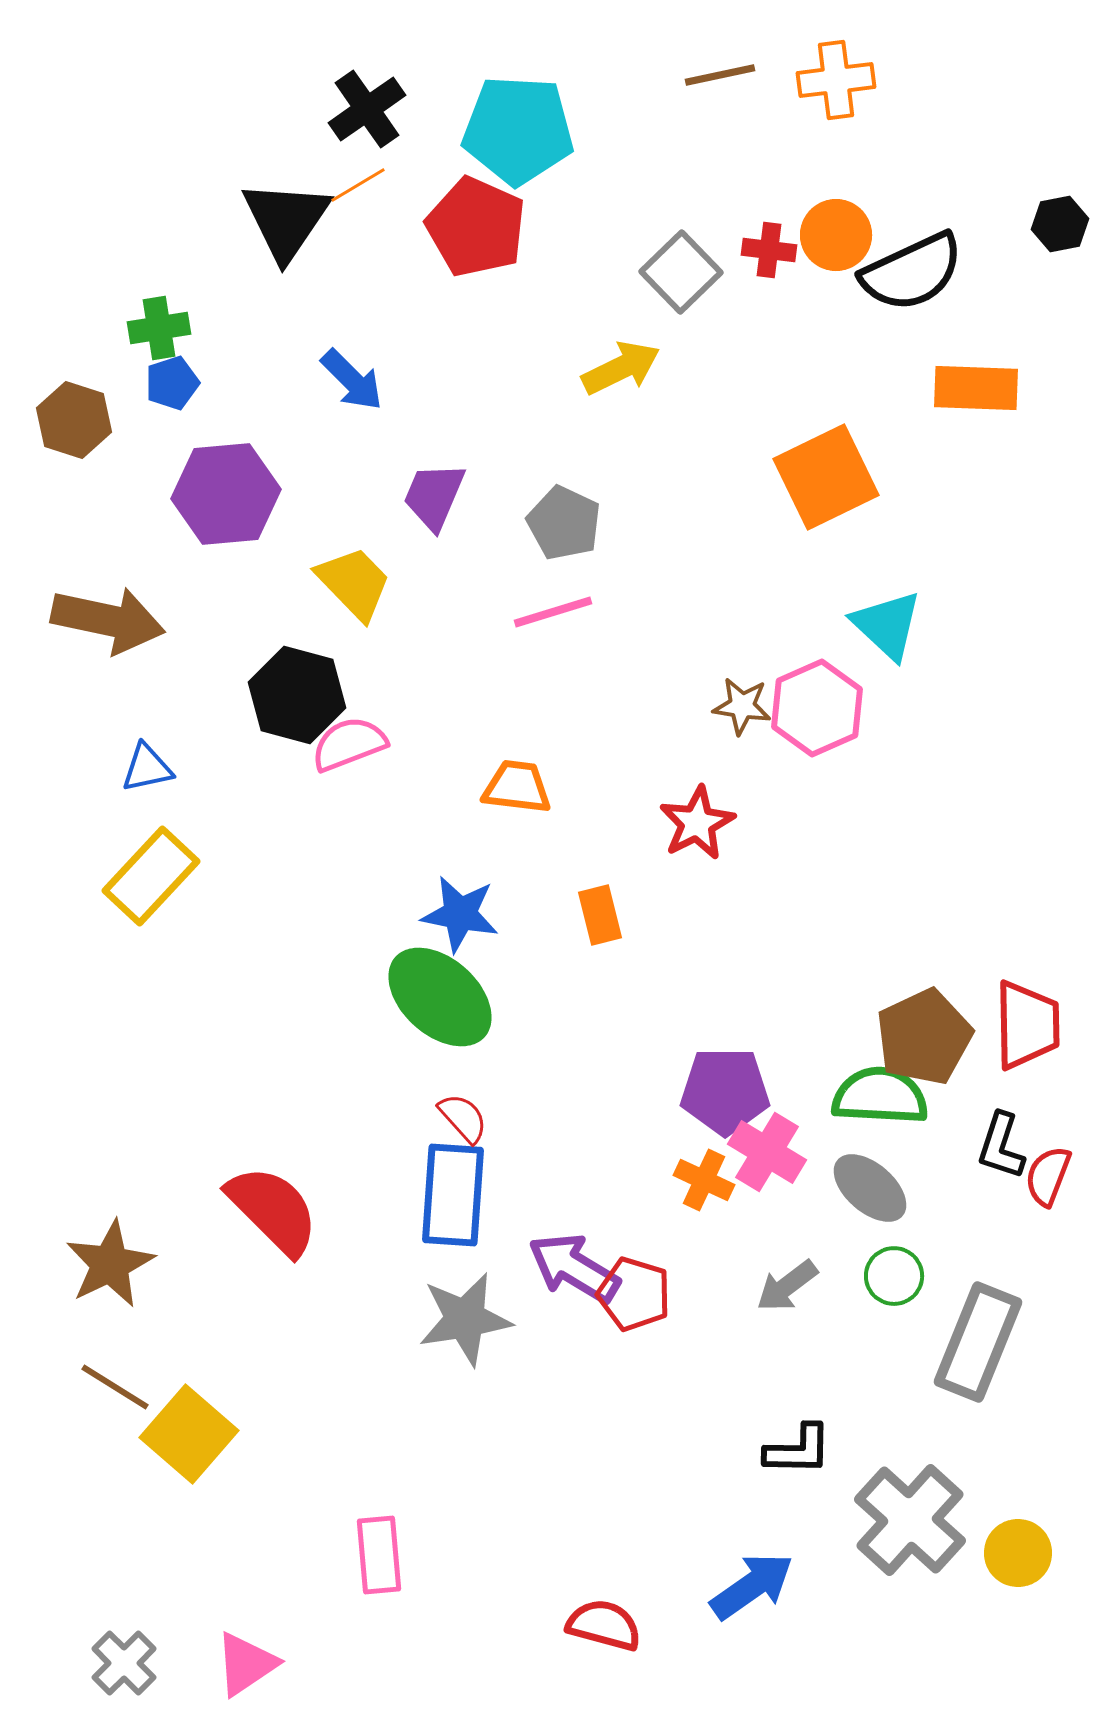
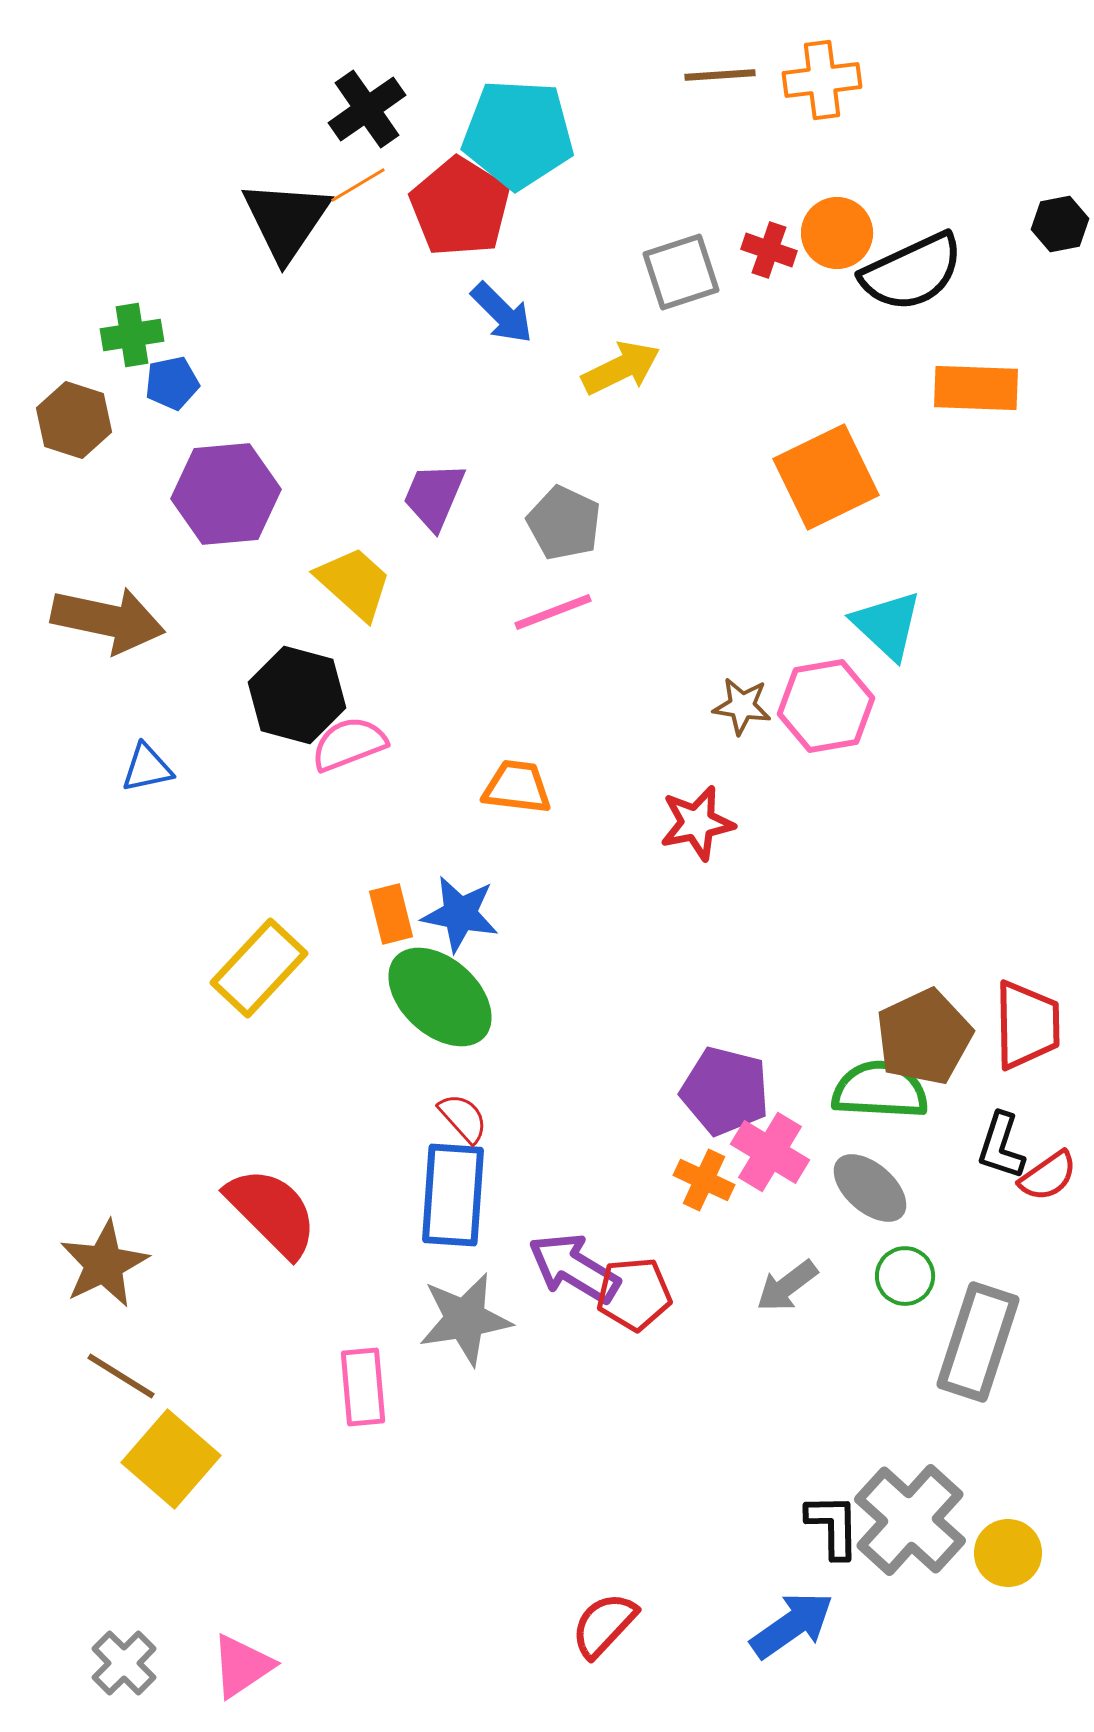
brown line at (720, 75): rotated 8 degrees clockwise
orange cross at (836, 80): moved 14 px left
cyan pentagon at (518, 130): moved 4 px down
red pentagon at (476, 227): moved 16 px left, 20 px up; rotated 8 degrees clockwise
orange circle at (836, 235): moved 1 px right, 2 px up
red cross at (769, 250): rotated 12 degrees clockwise
gray square at (681, 272): rotated 26 degrees clockwise
green cross at (159, 328): moved 27 px left, 7 px down
blue arrow at (352, 380): moved 150 px right, 67 px up
blue pentagon at (172, 383): rotated 6 degrees clockwise
yellow trapezoid at (354, 583): rotated 4 degrees counterclockwise
pink line at (553, 612): rotated 4 degrees counterclockwise
pink hexagon at (817, 708): moved 9 px right, 2 px up; rotated 14 degrees clockwise
red star at (697, 823): rotated 16 degrees clockwise
yellow rectangle at (151, 876): moved 108 px right, 92 px down
orange rectangle at (600, 915): moved 209 px left, 1 px up
purple pentagon at (725, 1091): rotated 14 degrees clockwise
green semicircle at (880, 1096): moved 6 px up
pink cross at (767, 1152): moved 3 px right
red semicircle at (1048, 1176): rotated 146 degrees counterclockwise
red semicircle at (273, 1210): moved 1 px left, 2 px down
brown star at (110, 1264): moved 6 px left
green circle at (894, 1276): moved 11 px right
red pentagon at (634, 1294): rotated 22 degrees counterclockwise
gray rectangle at (978, 1342): rotated 4 degrees counterclockwise
brown line at (115, 1387): moved 6 px right, 11 px up
yellow square at (189, 1434): moved 18 px left, 25 px down
black L-shape at (798, 1450): moved 35 px right, 76 px down; rotated 92 degrees counterclockwise
yellow circle at (1018, 1553): moved 10 px left
pink rectangle at (379, 1555): moved 16 px left, 168 px up
blue arrow at (752, 1586): moved 40 px right, 39 px down
red semicircle at (604, 1625): rotated 62 degrees counterclockwise
pink triangle at (246, 1664): moved 4 px left, 2 px down
